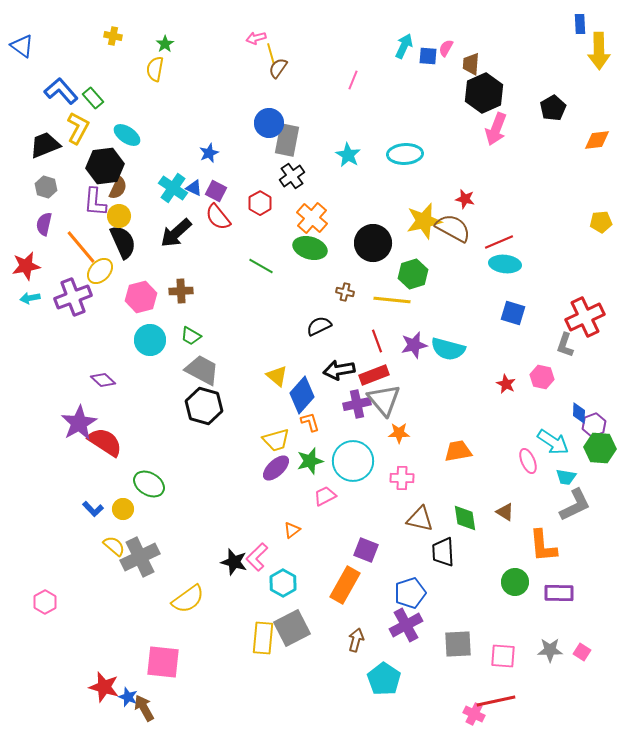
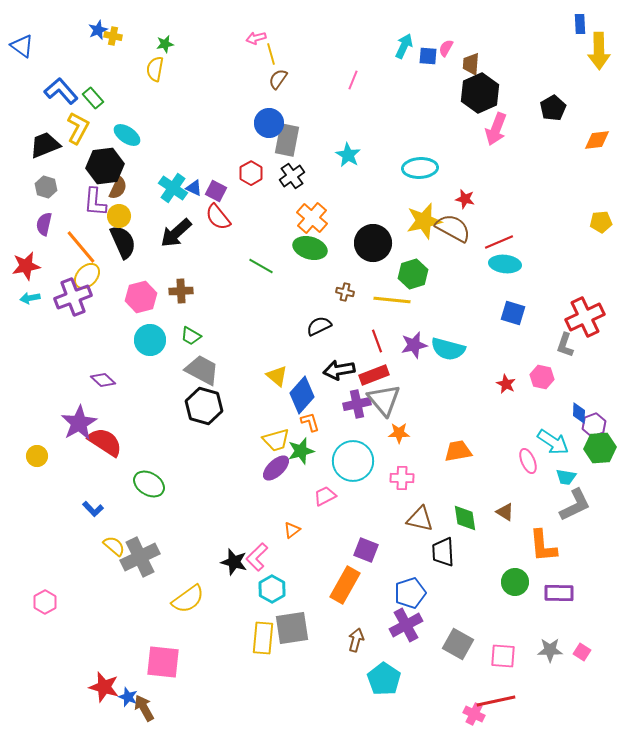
green star at (165, 44): rotated 24 degrees clockwise
brown semicircle at (278, 68): moved 11 px down
black hexagon at (484, 93): moved 4 px left
blue star at (209, 153): moved 111 px left, 123 px up
cyan ellipse at (405, 154): moved 15 px right, 14 px down
red hexagon at (260, 203): moved 9 px left, 30 px up
yellow ellipse at (100, 271): moved 13 px left, 5 px down
green hexagon at (600, 448): rotated 8 degrees counterclockwise
green star at (310, 461): moved 9 px left, 10 px up
yellow circle at (123, 509): moved 86 px left, 53 px up
cyan hexagon at (283, 583): moved 11 px left, 6 px down
gray square at (292, 628): rotated 18 degrees clockwise
gray square at (458, 644): rotated 32 degrees clockwise
